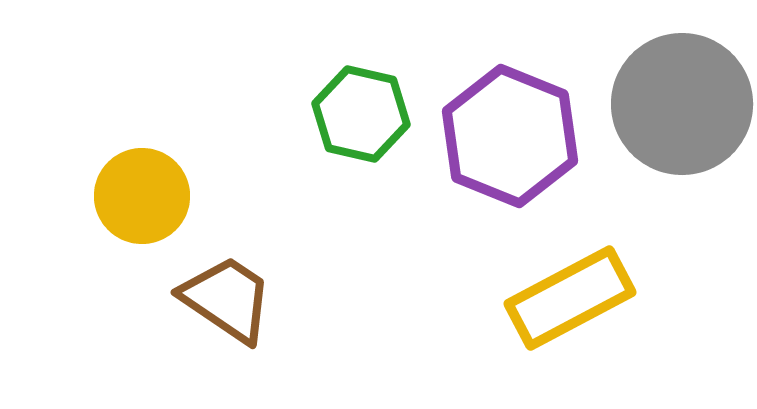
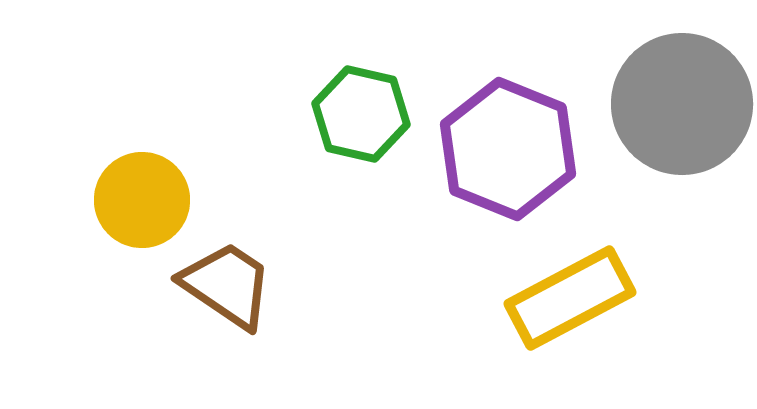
purple hexagon: moved 2 px left, 13 px down
yellow circle: moved 4 px down
brown trapezoid: moved 14 px up
